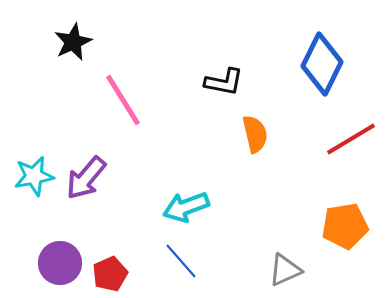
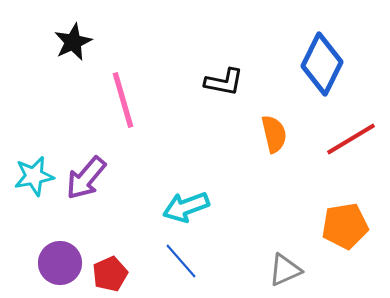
pink line: rotated 16 degrees clockwise
orange semicircle: moved 19 px right
